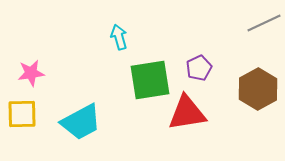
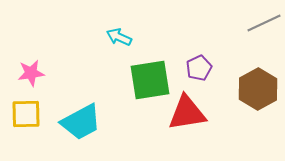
cyan arrow: rotated 50 degrees counterclockwise
yellow square: moved 4 px right
